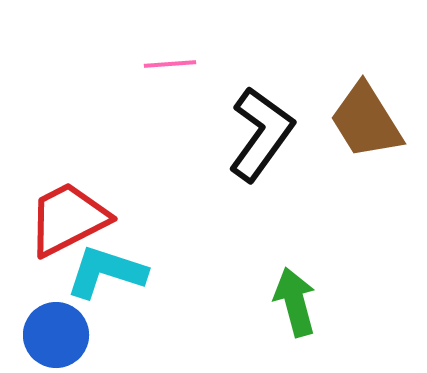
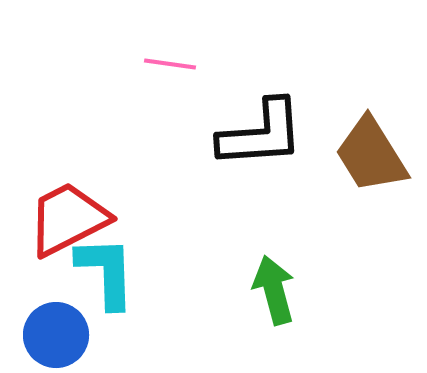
pink line: rotated 12 degrees clockwise
brown trapezoid: moved 5 px right, 34 px down
black L-shape: rotated 50 degrees clockwise
cyan L-shape: rotated 70 degrees clockwise
green arrow: moved 21 px left, 12 px up
